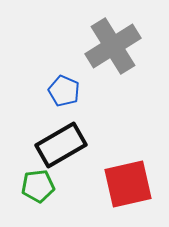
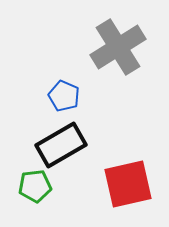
gray cross: moved 5 px right, 1 px down
blue pentagon: moved 5 px down
green pentagon: moved 3 px left
